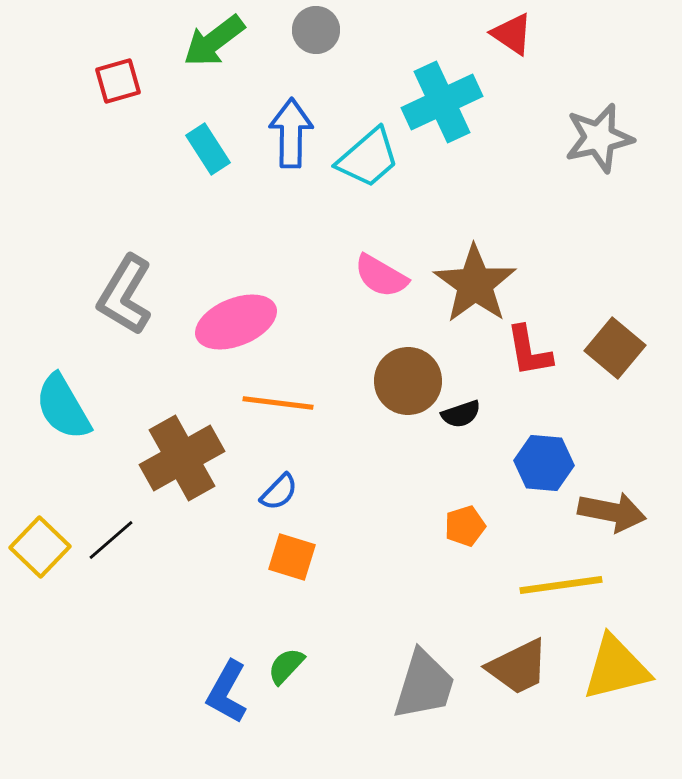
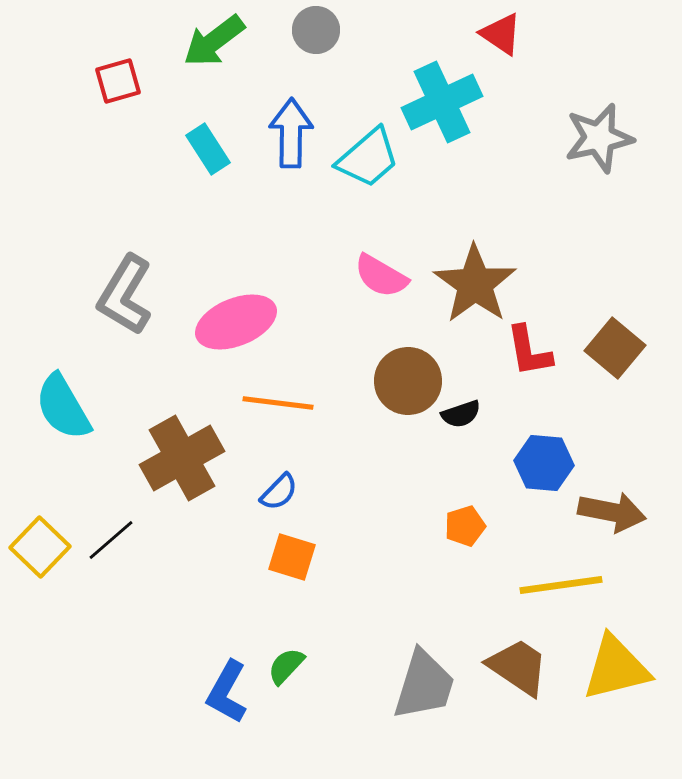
red triangle: moved 11 px left
brown trapezoid: rotated 120 degrees counterclockwise
